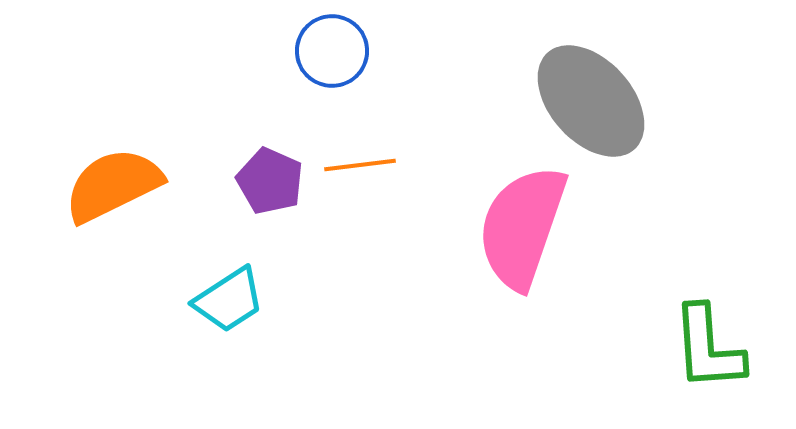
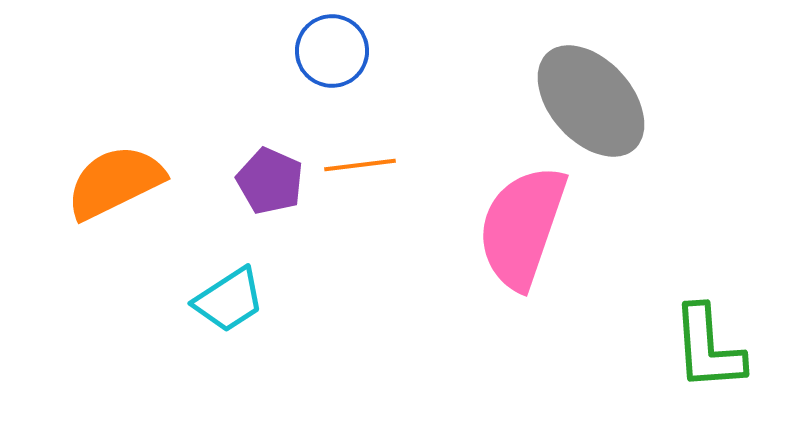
orange semicircle: moved 2 px right, 3 px up
